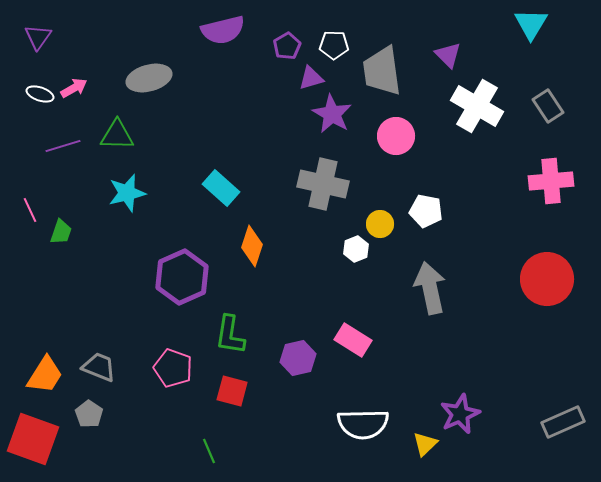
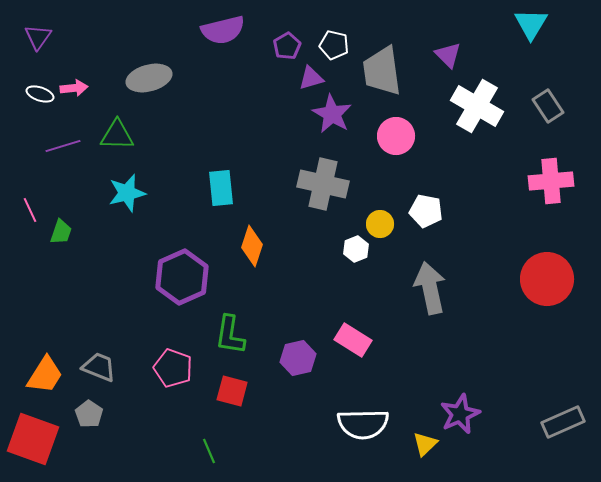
white pentagon at (334, 45): rotated 12 degrees clockwise
pink arrow at (74, 88): rotated 24 degrees clockwise
cyan rectangle at (221, 188): rotated 42 degrees clockwise
